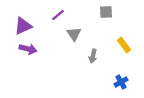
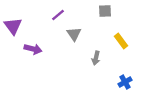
gray square: moved 1 px left, 1 px up
purple triangle: moved 10 px left; rotated 42 degrees counterclockwise
yellow rectangle: moved 3 px left, 4 px up
purple arrow: moved 5 px right
gray arrow: moved 3 px right, 2 px down
blue cross: moved 4 px right
